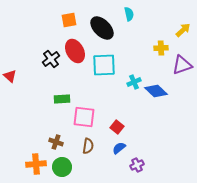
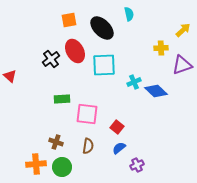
pink square: moved 3 px right, 3 px up
